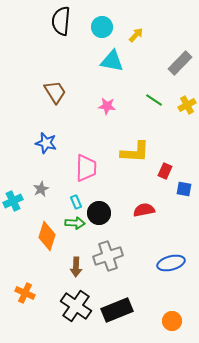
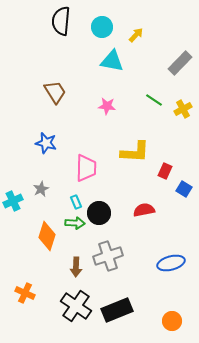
yellow cross: moved 4 px left, 4 px down
blue square: rotated 21 degrees clockwise
